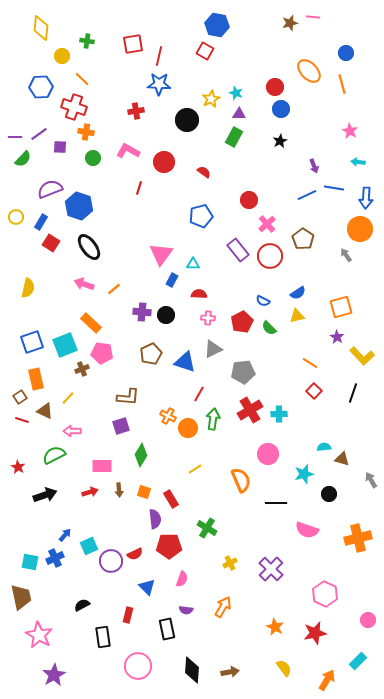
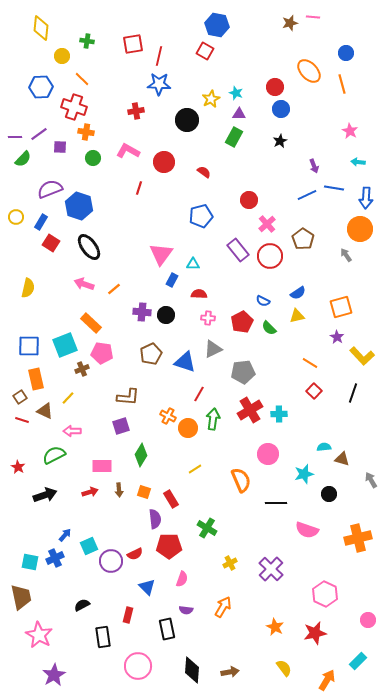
blue square at (32, 342): moved 3 px left, 4 px down; rotated 20 degrees clockwise
